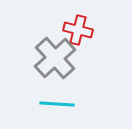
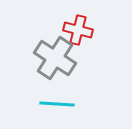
gray cross: rotated 15 degrees counterclockwise
